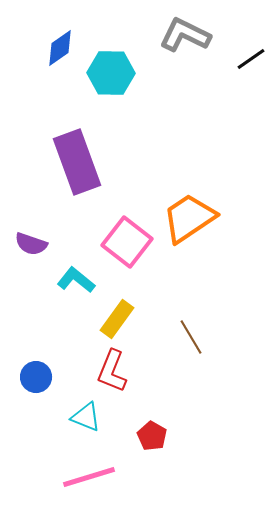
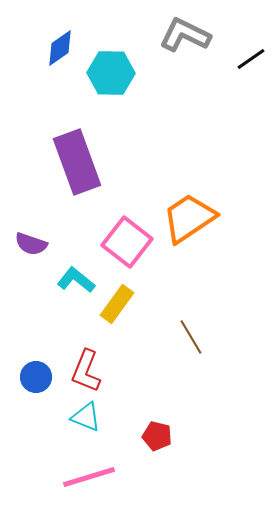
yellow rectangle: moved 15 px up
red L-shape: moved 26 px left
red pentagon: moved 5 px right; rotated 16 degrees counterclockwise
